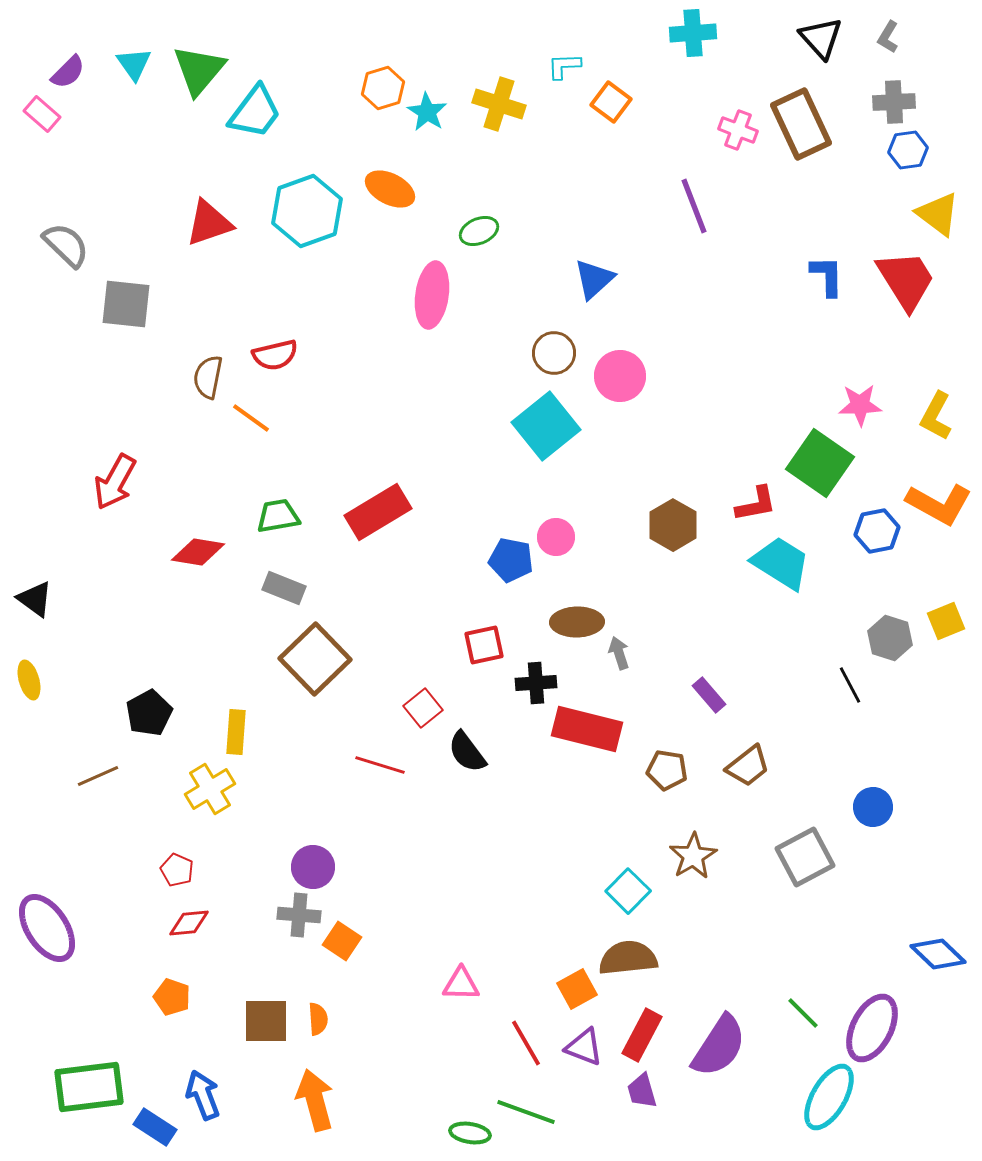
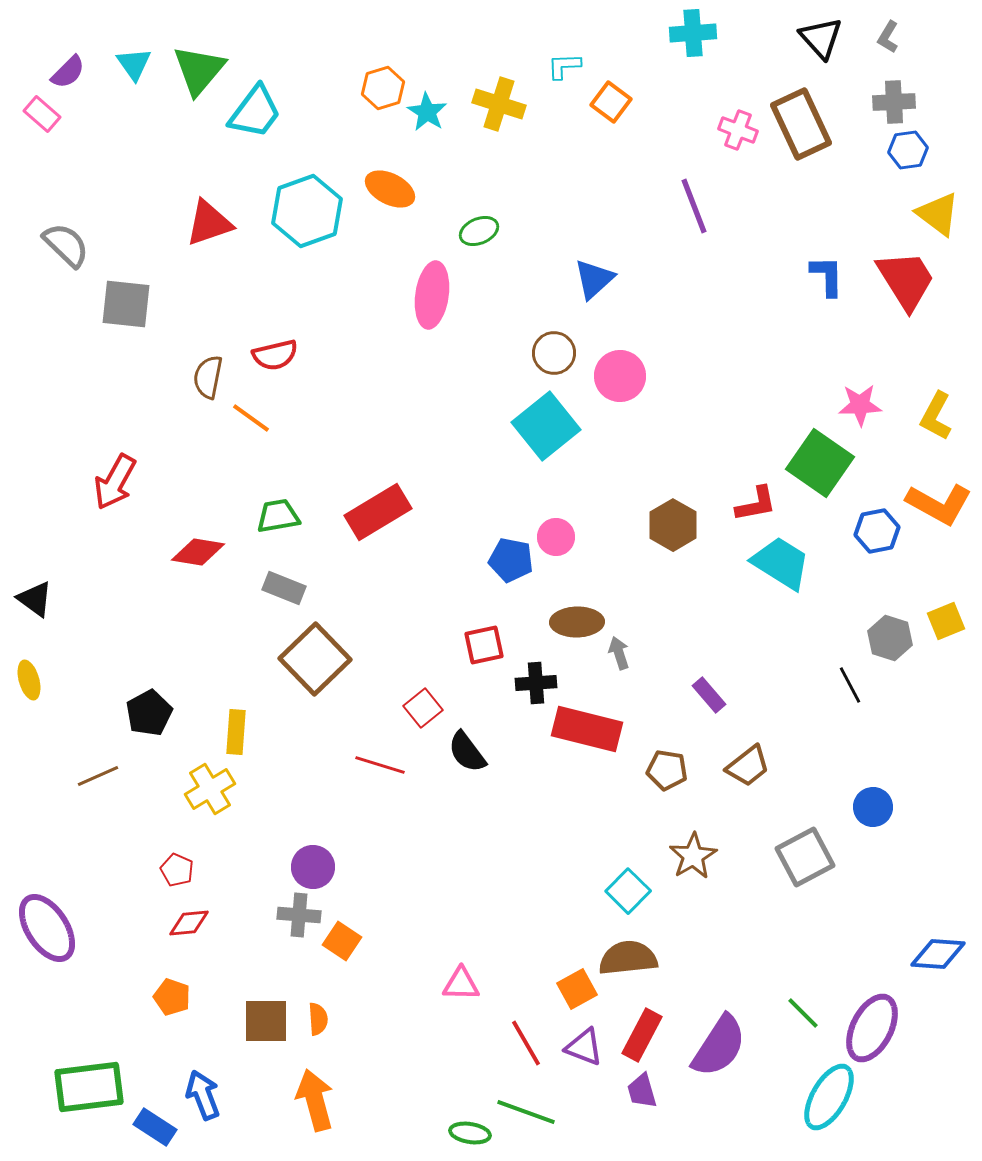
blue diamond at (938, 954): rotated 40 degrees counterclockwise
